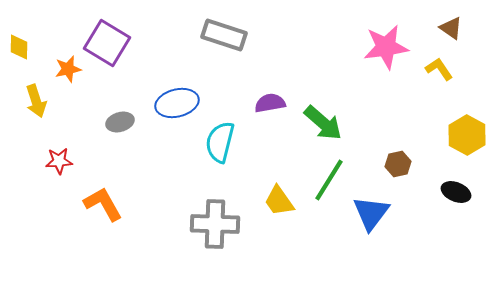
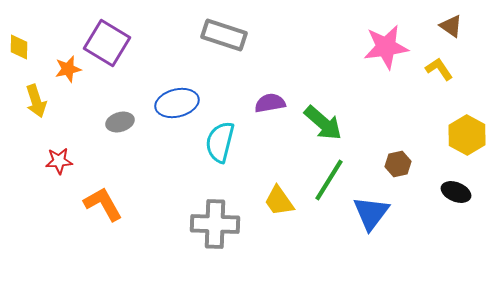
brown triangle: moved 2 px up
